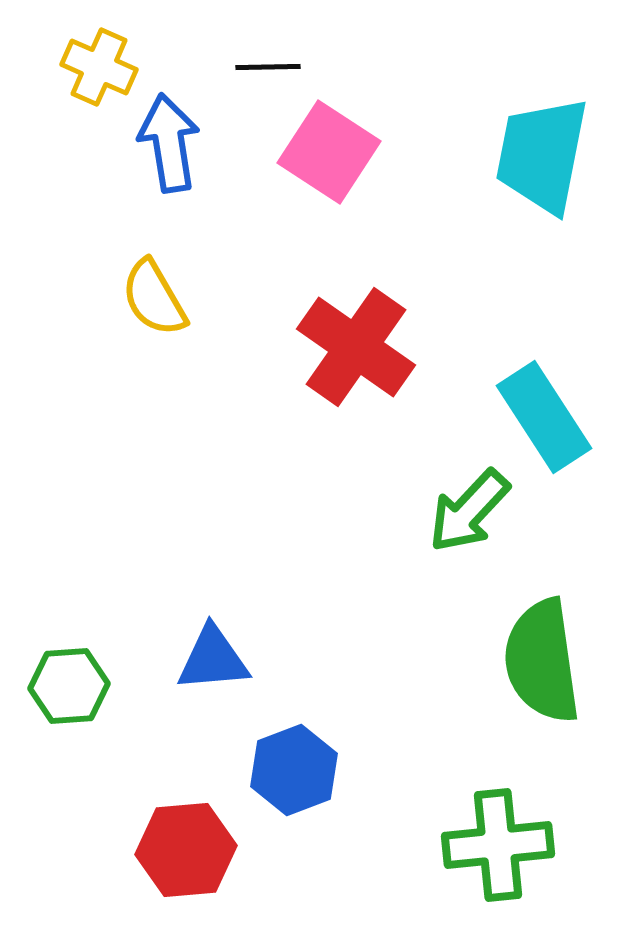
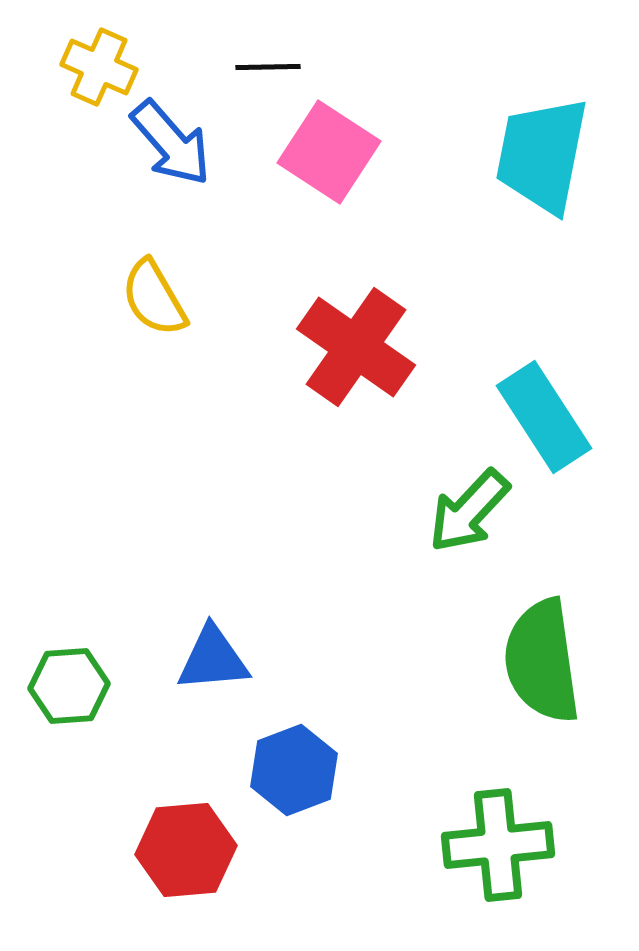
blue arrow: moved 2 px right; rotated 148 degrees clockwise
